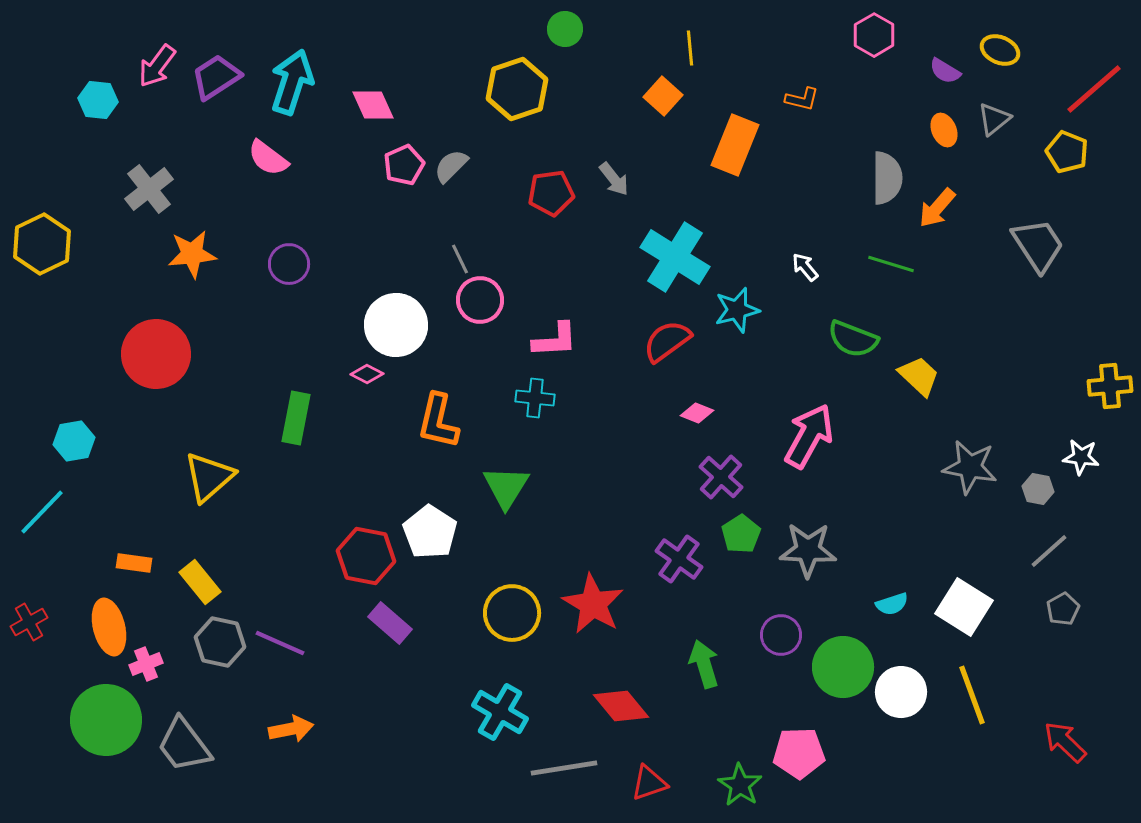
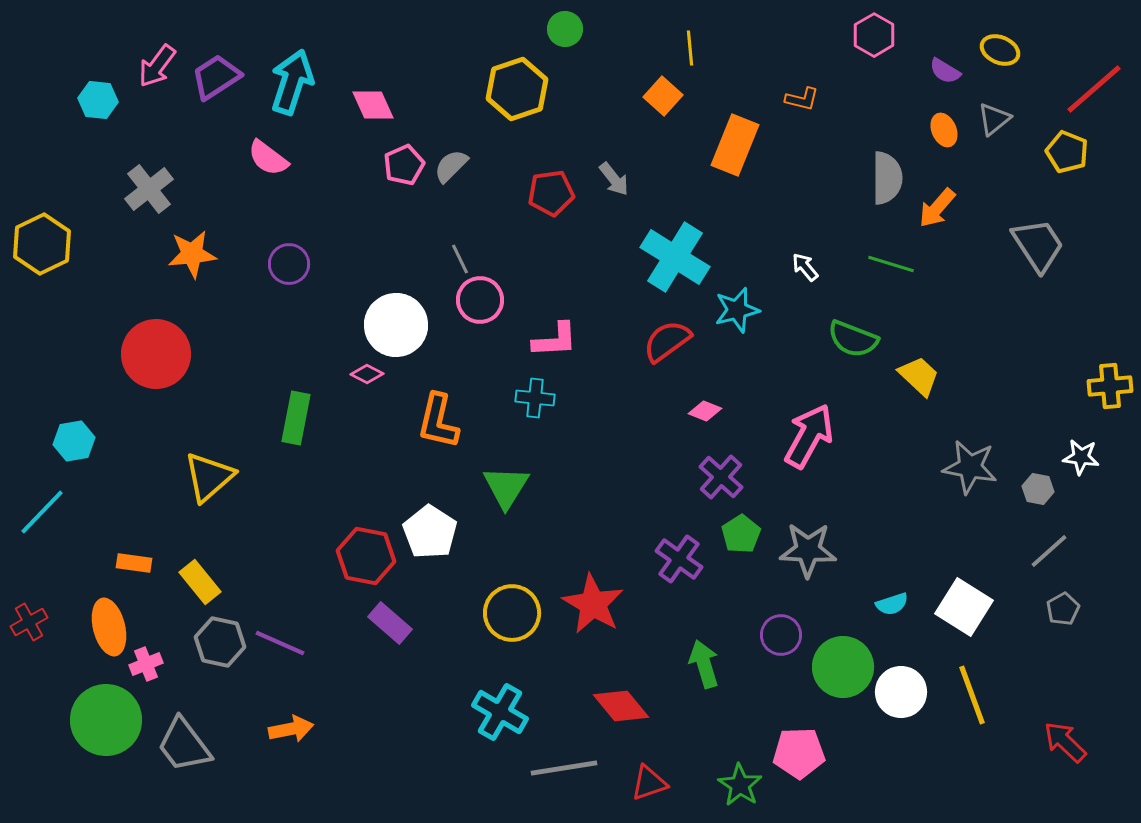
pink diamond at (697, 413): moved 8 px right, 2 px up
